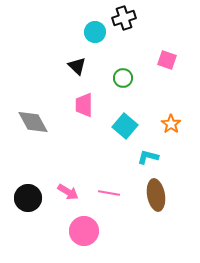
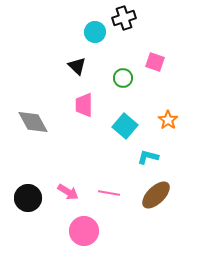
pink square: moved 12 px left, 2 px down
orange star: moved 3 px left, 4 px up
brown ellipse: rotated 56 degrees clockwise
